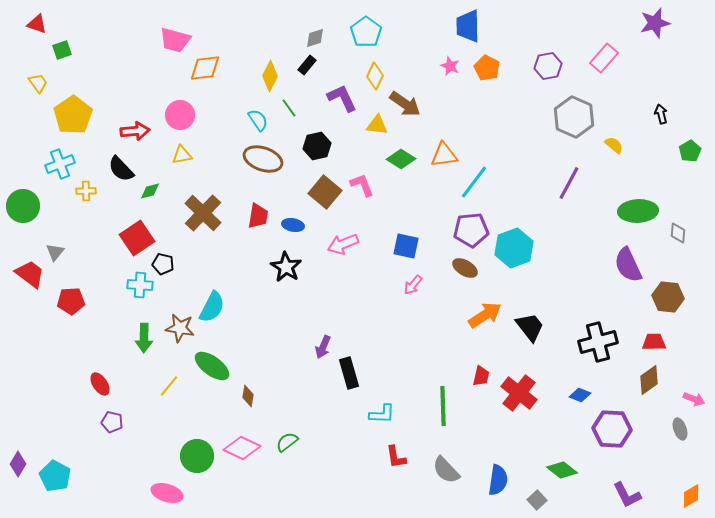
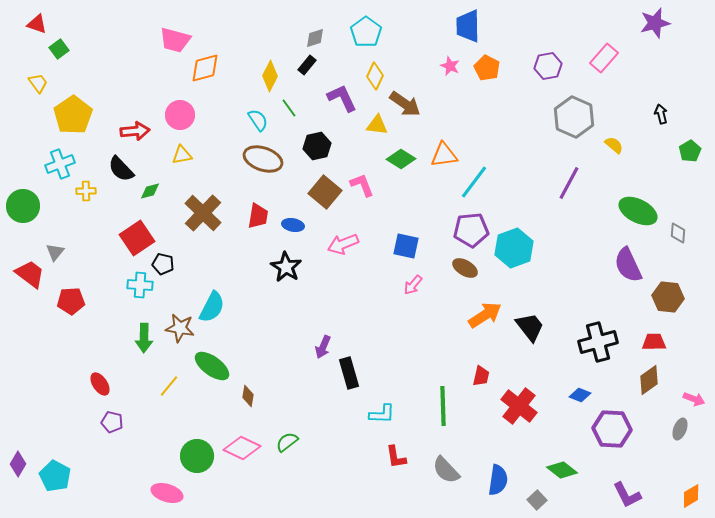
green square at (62, 50): moved 3 px left, 1 px up; rotated 18 degrees counterclockwise
orange diamond at (205, 68): rotated 8 degrees counterclockwise
green ellipse at (638, 211): rotated 30 degrees clockwise
red cross at (519, 393): moved 13 px down
gray ellipse at (680, 429): rotated 40 degrees clockwise
